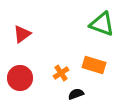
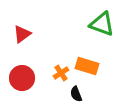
orange rectangle: moved 7 px left, 1 px down
red circle: moved 2 px right
black semicircle: rotated 91 degrees counterclockwise
